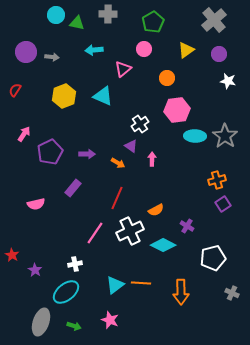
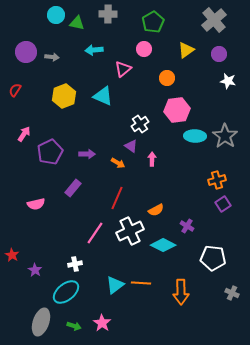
white pentagon at (213, 258): rotated 20 degrees clockwise
pink star at (110, 320): moved 8 px left, 3 px down; rotated 12 degrees clockwise
